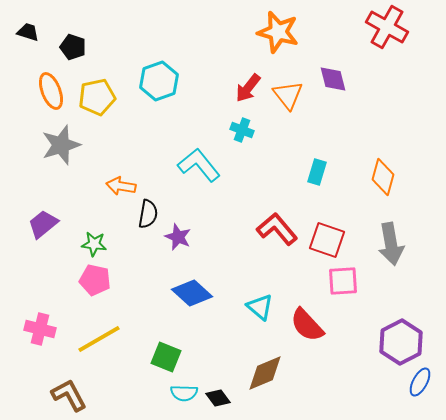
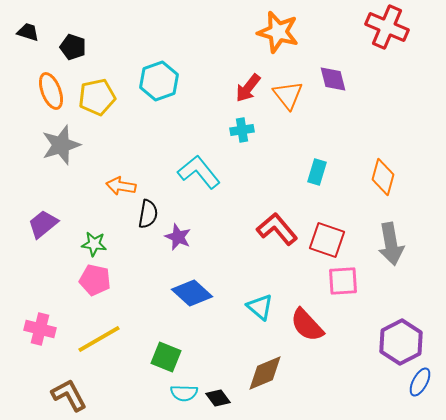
red cross: rotated 6 degrees counterclockwise
cyan cross: rotated 30 degrees counterclockwise
cyan L-shape: moved 7 px down
